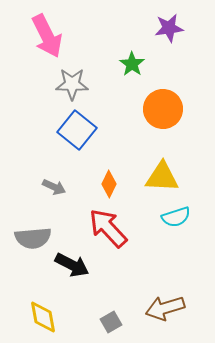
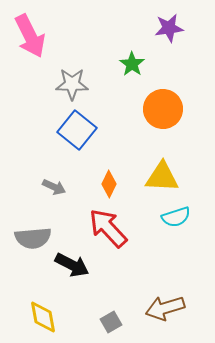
pink arrow: moved 17 px left
